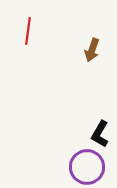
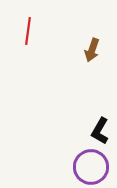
black L-shape: moved 3 px up
purple circle: moved 4 px right
